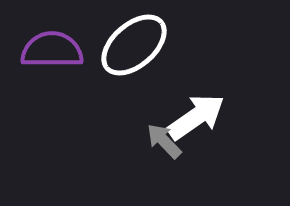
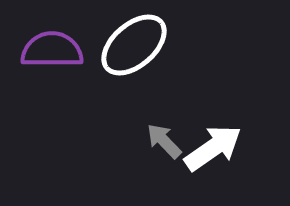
white arrow: moved 17 px right, 31 px down
